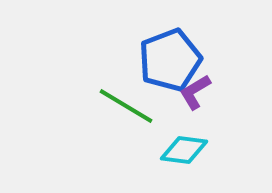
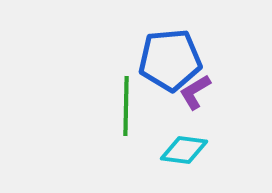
blue pentagon: rotated 16 degrees clockwise
green line: rotated 60 degrees clockwise
